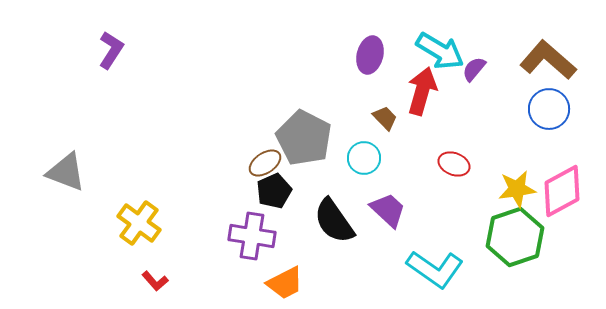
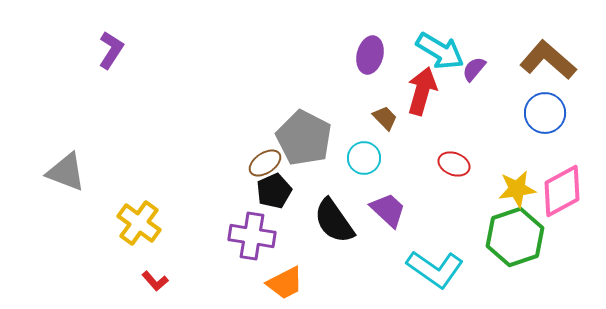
blue circle: moved 4 px left, 4 px down
